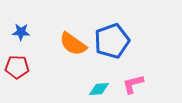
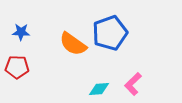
blue pentagon: moved 2 px left, 8 px up
pink L-shape: rotated 30 degrees counterclockwise
